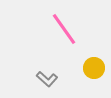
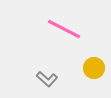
pink line: rotated 28 degrees counterclockwise
